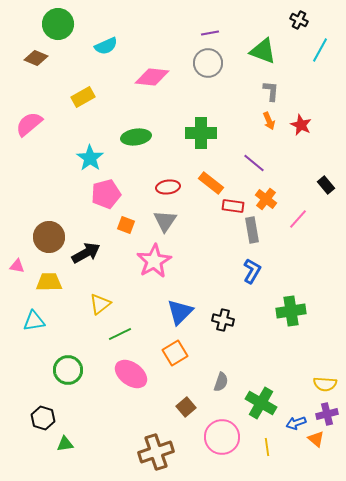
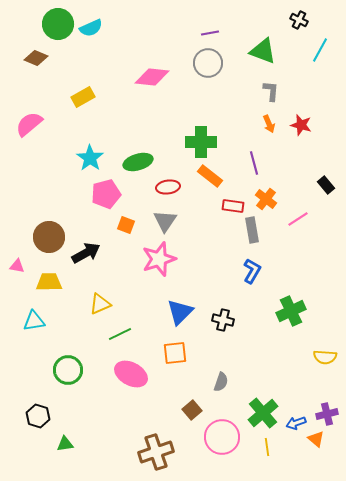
cyan semicircle at (106, 46): moved 15 px left, 18 px up
orange arrow at (269, 121): moved 3 px down
red star at (301, 125): rotated 10 degrees counterclockwise
green cross at (201, 133): moved 9 px down
green ellipse at (136, 137): moved 2 px right, 25 px down; rotated 8 degrees counterclockwise
purple line at (254, 163): rotated 35 degrees clockwise
orange rectangle at (211, 183): moved 1 px left, 7 px up
pink line at (298, 219): rotated 15 degrees clockwise
pink star at (154, 261): moved 5 px right, 2 px up; rotated 12 degrees clockwise
yellow triangle at (100, 304): rotated 15 degrees clockwise
green cross at (291, 311): rotated 16 degrees counterclockwise
orange square at (175, 353): rotated 25 degrees clockwise
pink ellipse at (131, 374): rotated 8 degrees counterclockwise
yellow semicircle at (325, 384): moved 27 px up
green cross at (261, 403): moved 2 px right, 10 px down; rotated 20 degrees clockwise
brown square at (186, 407): moved 6 px right, 3 px down
black hexagon at (43, 418): moved 5 px left, 2 px up
